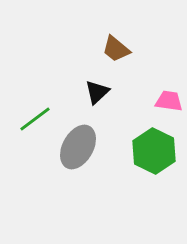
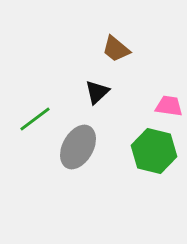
pink trapezoid: moved 5 px down
green hexagon: rotated 12 degrees counterclockwise
